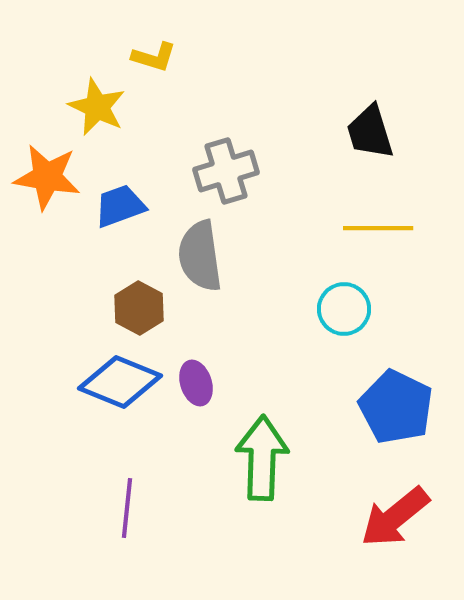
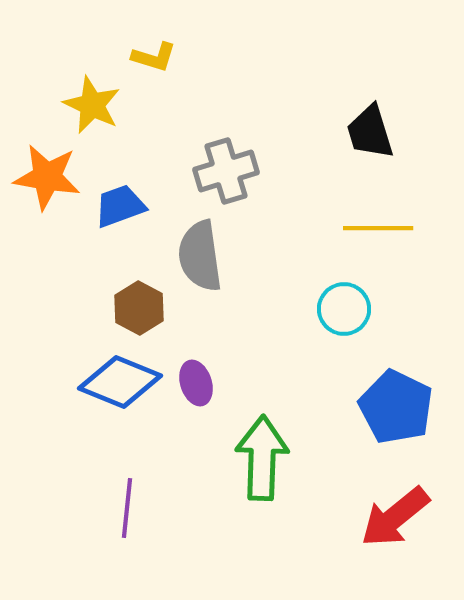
yellow star: moved 5 px left, 2 px up
